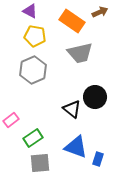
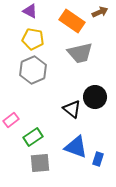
yellow pentagon: moved 2 px left, 3 px down
green rectangle: moved 1 px up
